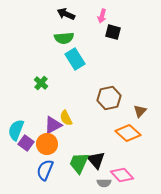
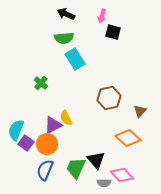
orange diamond: moved 5 px down
green trapezoid: moved 3 px left, 5 px down
